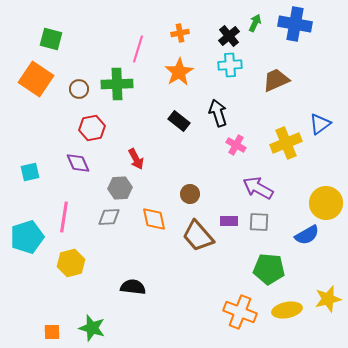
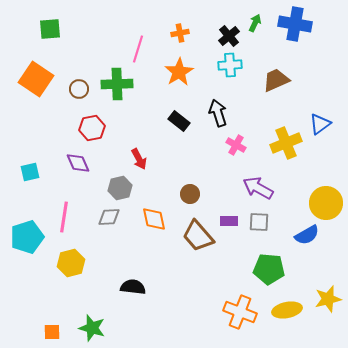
green square at (51, 39): moved 1 px left, 10 px up; rotated 20 degrees counterclockwise
red arrow at (136, 159): moved 3 px right
gray hexagon at (120, 188): rotated 10 degrees counterclockwise
